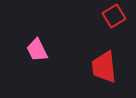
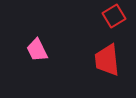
red trapezoid: moved 3 px right, 7 px up
